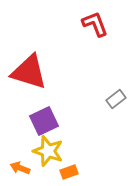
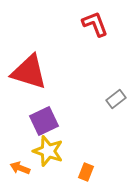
orange rectangle: moved 17 px right; rotated 48 degrees counterclockwise
